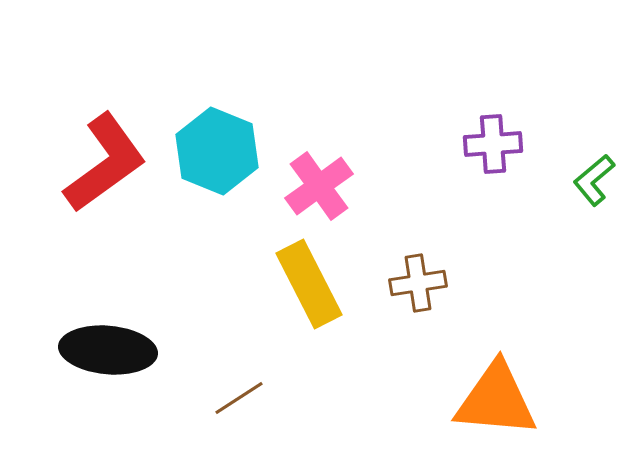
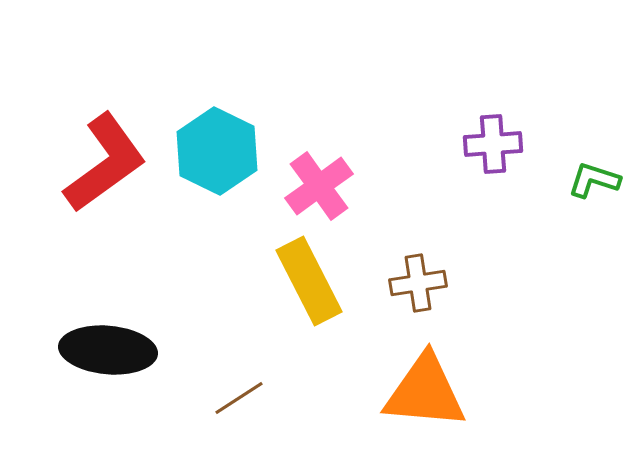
cyan hexagon: rotated 4 degrees clockwise
green L-shape: rotated 58 degrees clockwise
yellow rectangle: moved 3 px up
orange triangle: moved 71 px left, 8 px up
